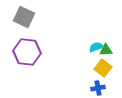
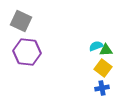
gray square: moved 3 px left, 4 px down
cyan semicircle: moved 1 px up
blue cross: moved 4 px right
